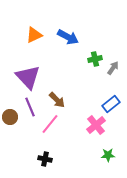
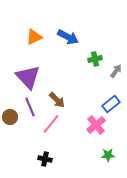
orange triangle: moved 2 px down
gray arrow: moved 3 px right, 3 px down
pink line: moved 1 px right
